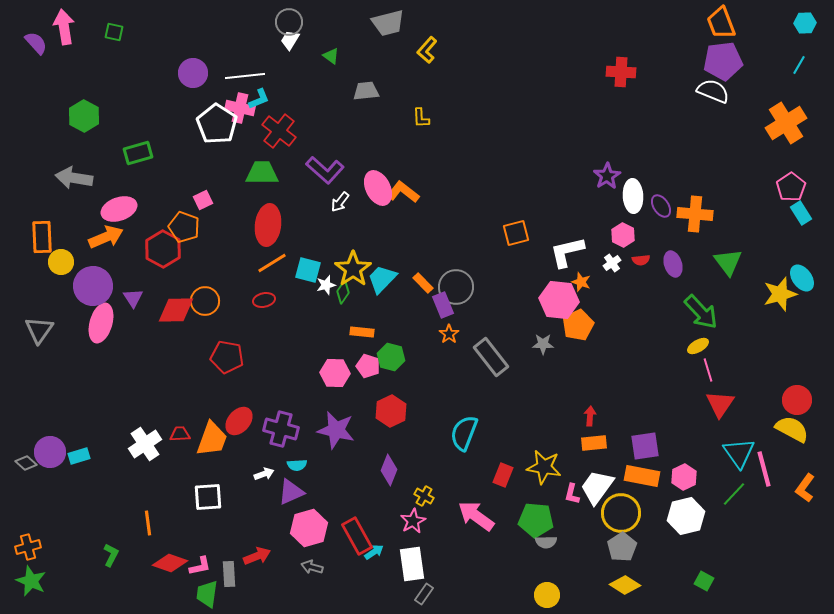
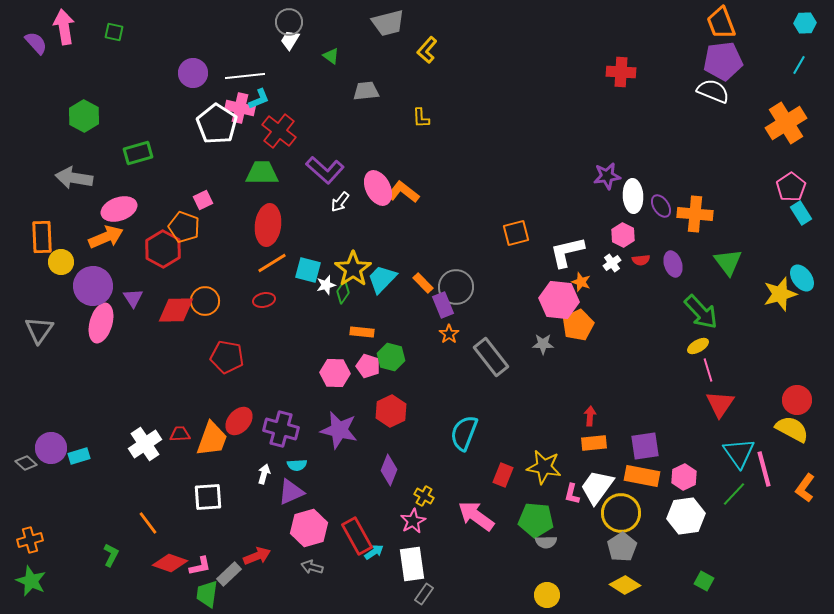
purple star at (607, 176): rotated 24 degrees clockwise
purple star at (336, 430): moved 3 px right
purple circle at (50, 452): moved 1 px right, 4 px up
white arrow at (264, 474): rotated 54 degrees counterclockwise
white hexagon at (686, 516): rotated 6 degrees clockwise
orange line at (148, 523): rotated 30 degrees counterclockwise
orange cross at (28, 547): moved 2 px right, 7 px up
gray rectangle at (229, 574): rotated 50 degrees clockwise
